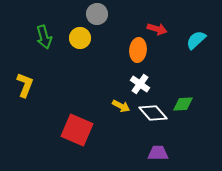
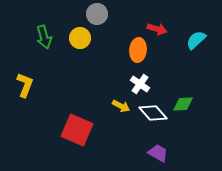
purple trapezoid: rotated 30 degrees clockwise
